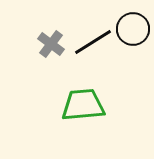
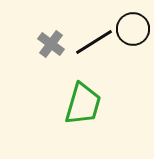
black line: moved 1 px right
green trapezoid: moved 1 px up; rotated 111 degrees clockwise
